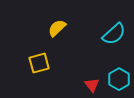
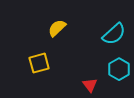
cyan hexagon: moved 10 px up
red triangle: moved 2 px left
